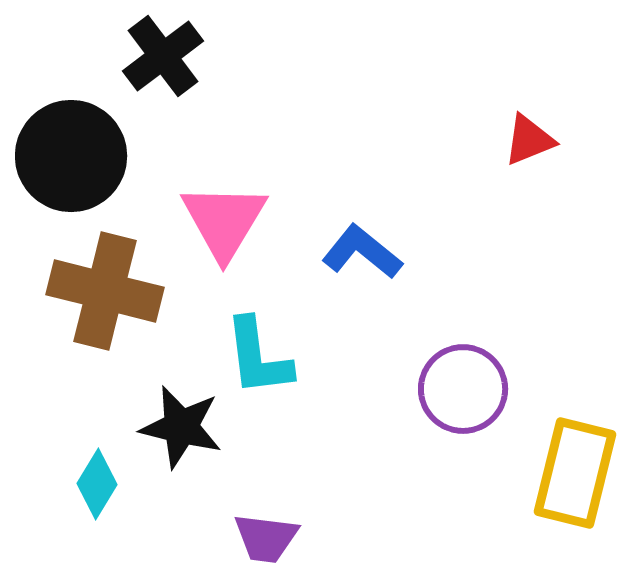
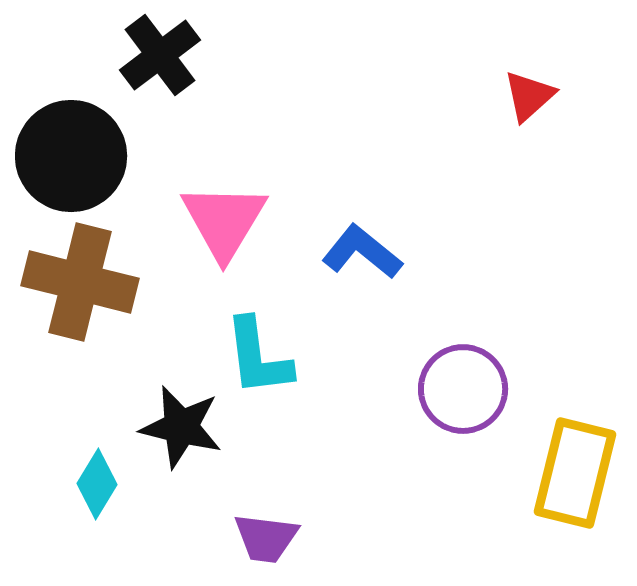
black cross: moved 3 px left, 1 px up
red triangle: moved 44 px up; rotated 20 degrees counterclockwise
brown cross: moved 25 px left, 9 px up
